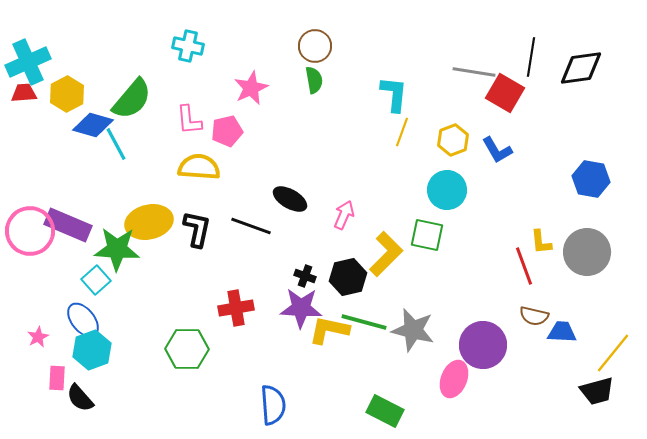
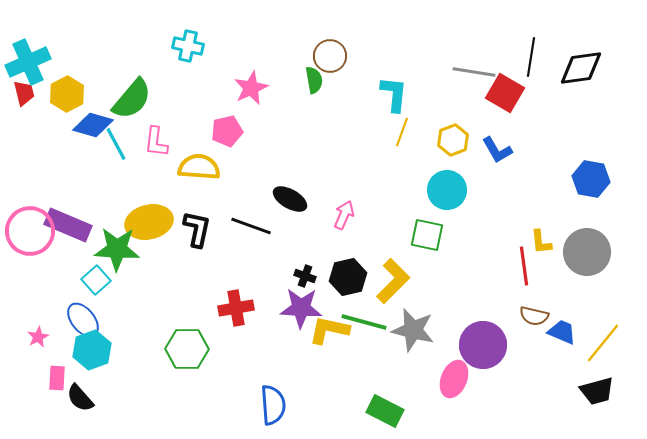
brown circle at (315, 46): moved 15 px right, 10 px down
red trapezoid at (24, 93): rotated 80 degrees clockwise
pink L-shape at (189, 120): moved 33 px left, 22 px down; rotated 12 degrees clockwise
yellow L-shape at (386, 254): moved 7 px right, 27 px down
red line at (524, 266): rotated 12 degrees clockwise
blue trapezoid at (562, 332): rotated 20 degrees clockwise
yellow line at (613, 353): moved 10 px left, 10 px up
